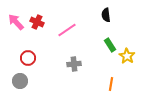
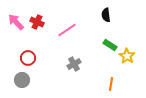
green rectangle: rotated 24 degrees counterclockwise
gray cross: rotated 24 degrees counterclockwise
gray circle: moved 2 px right, 1 px up
